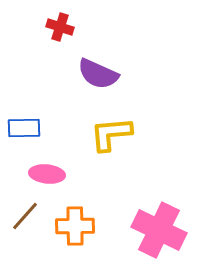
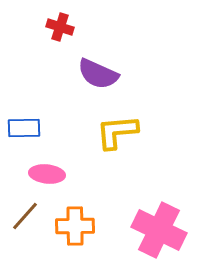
yellow L-shape: moved 6 px right, 2 px up
